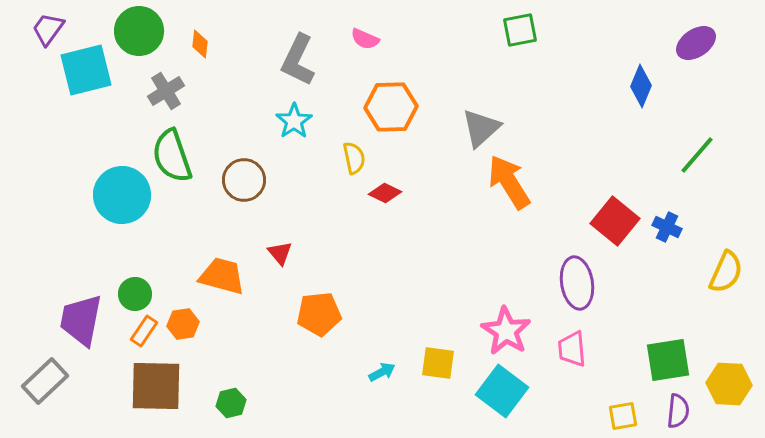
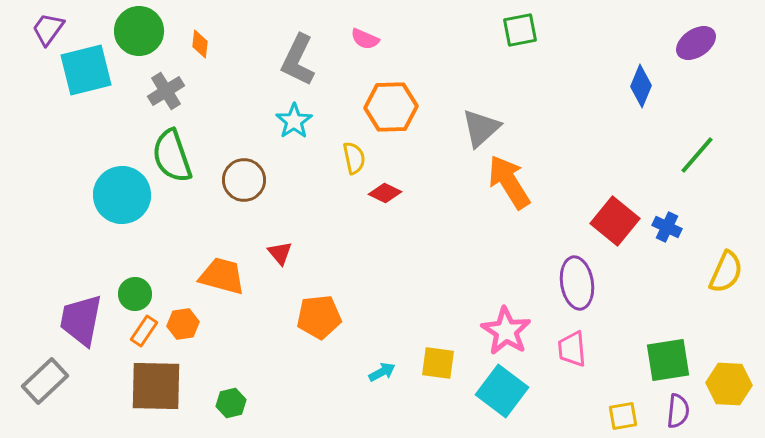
orange pentagon at (319, 314): moved 3 px down
